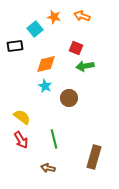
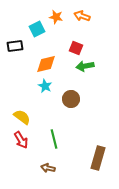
orange star: moved 2 px right
cyan square: moved 2 px right; rotated 14 degrees clockwise
brown circle: moved 2 px right, 1 px down
brown rectangle: moved 4 px right, 1 px down
